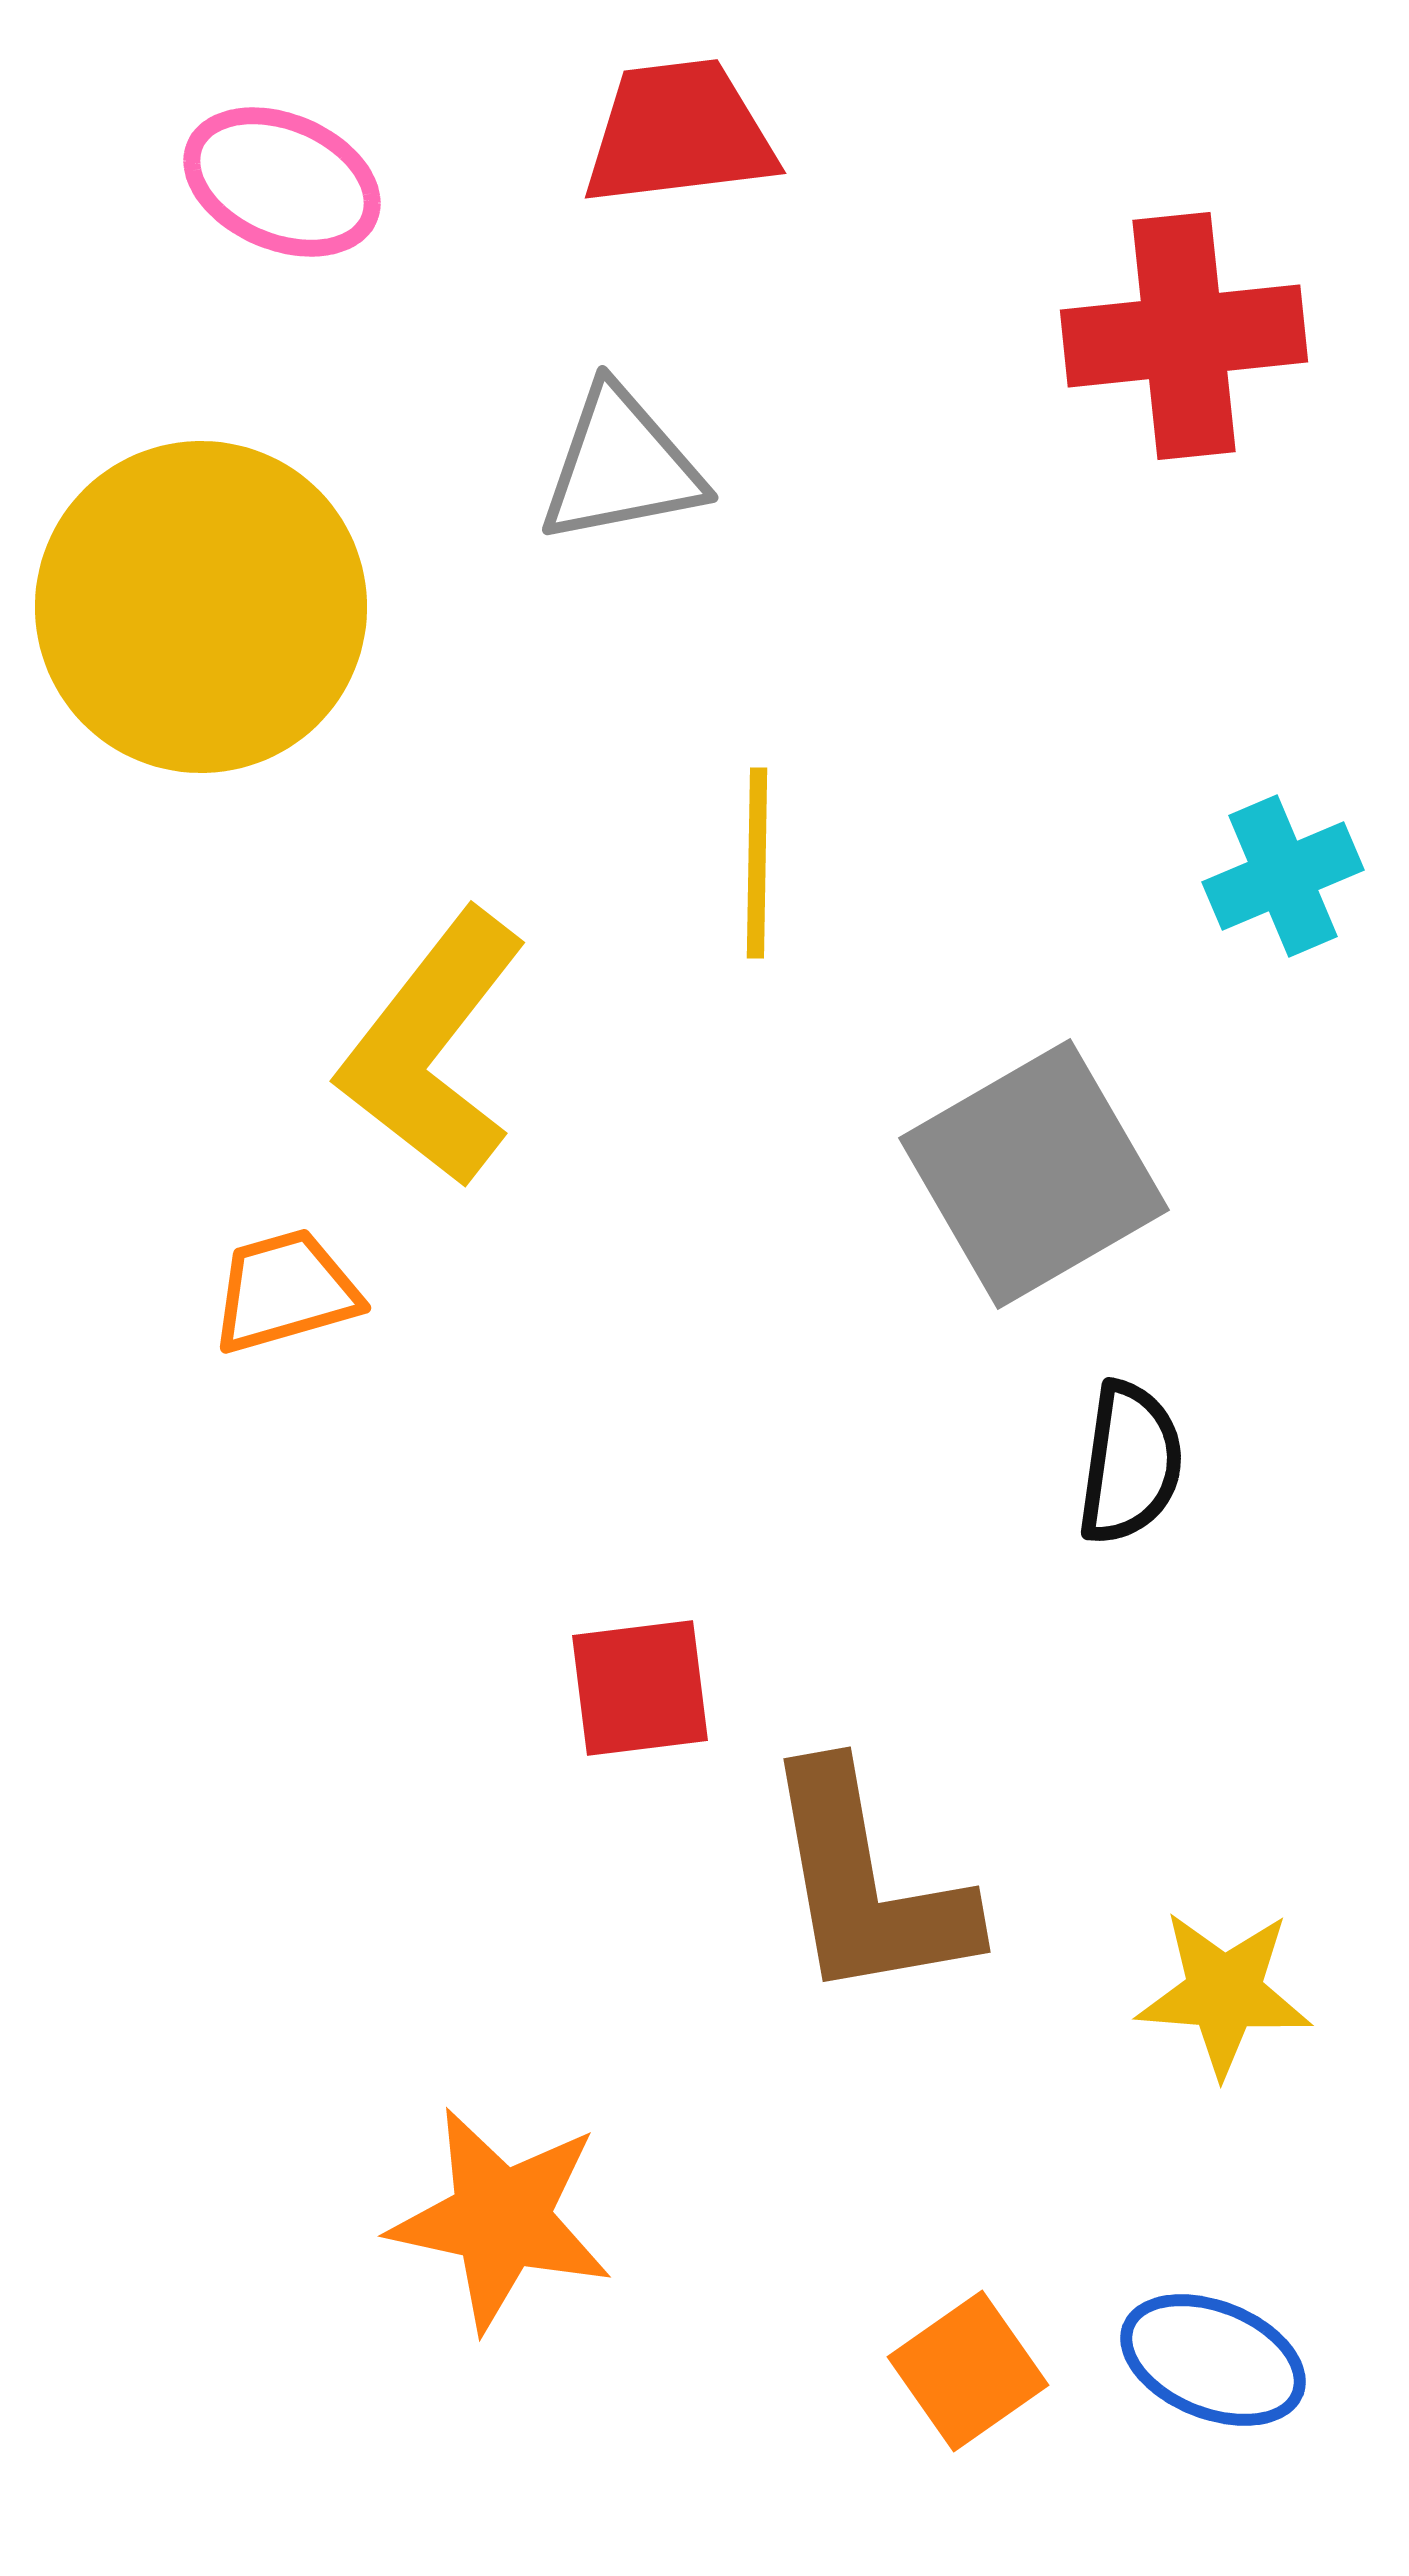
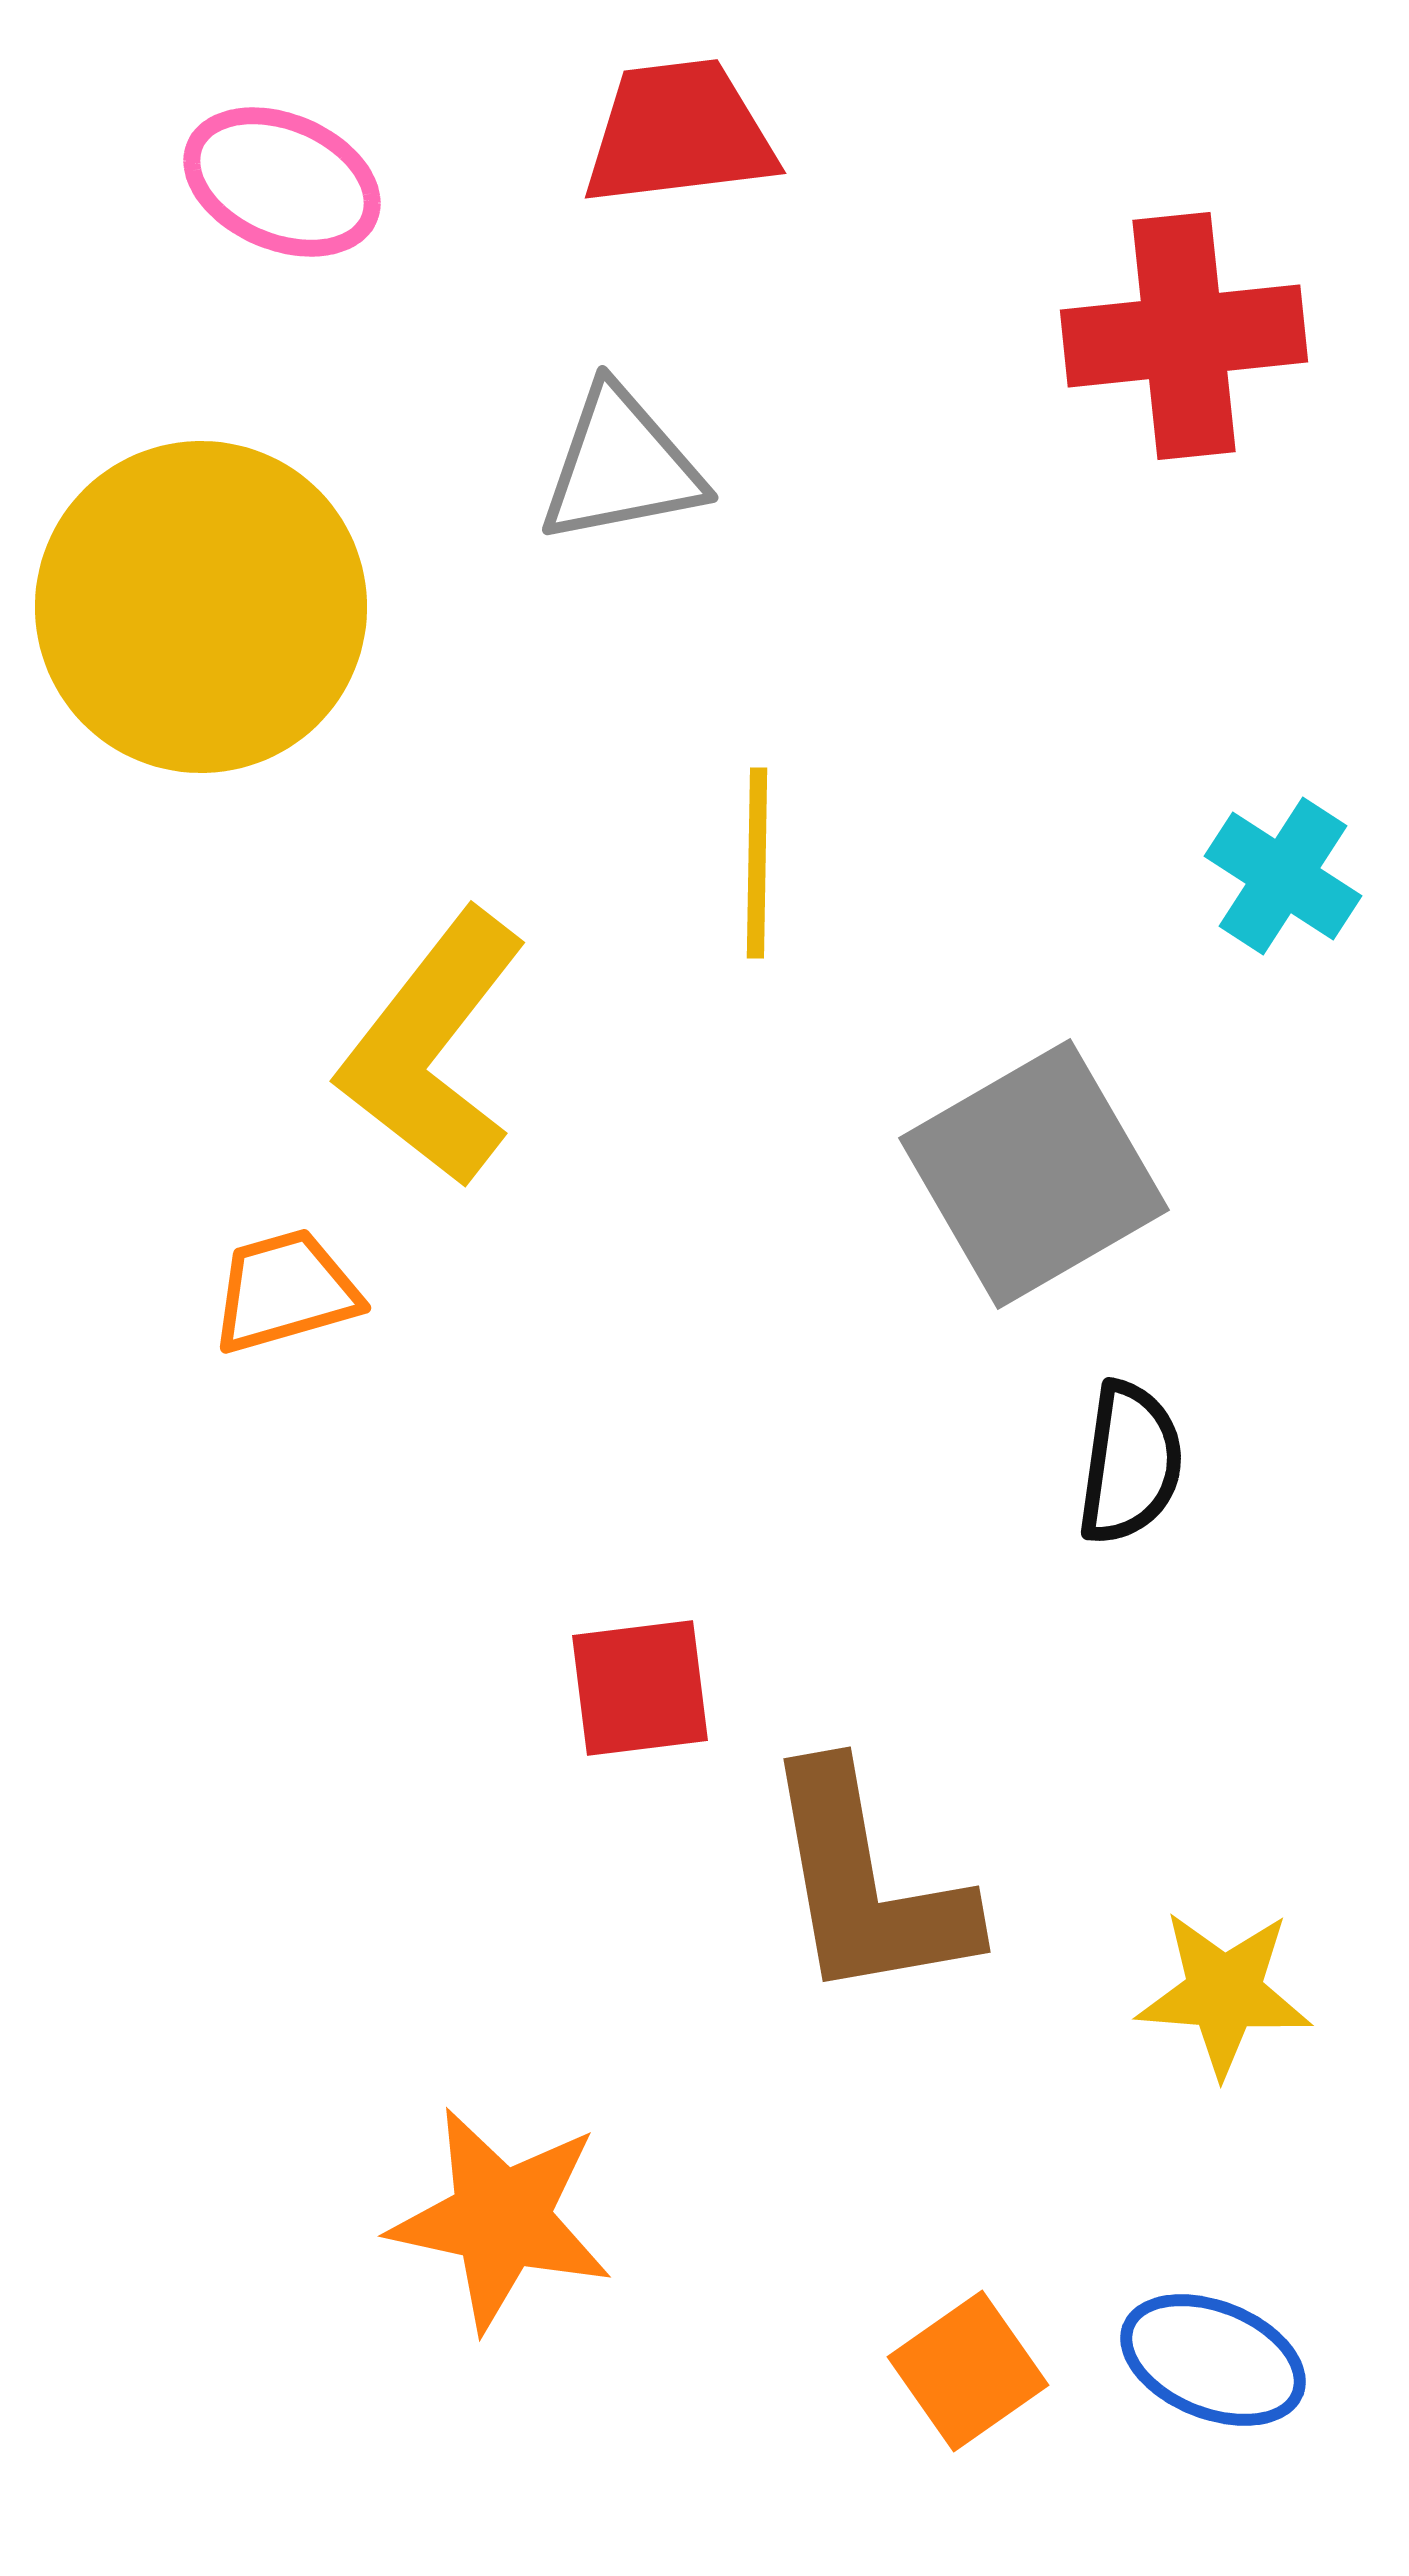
cyan cross: rotated 34 degrees counterclockwise
